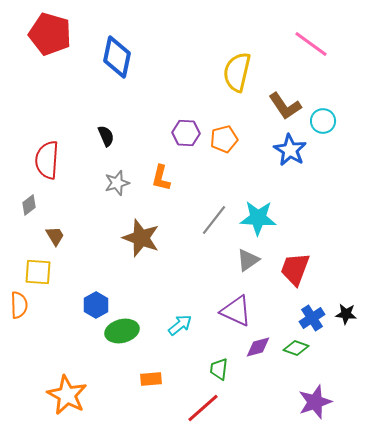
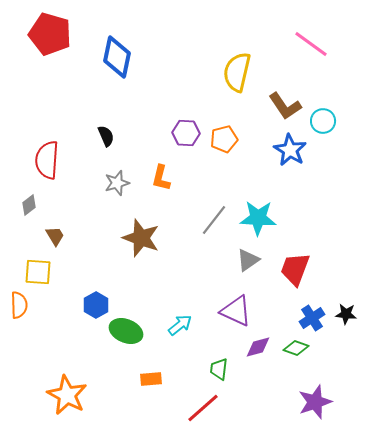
green ellipse: moved 4 px right; rotated 36 degrees clockwise
